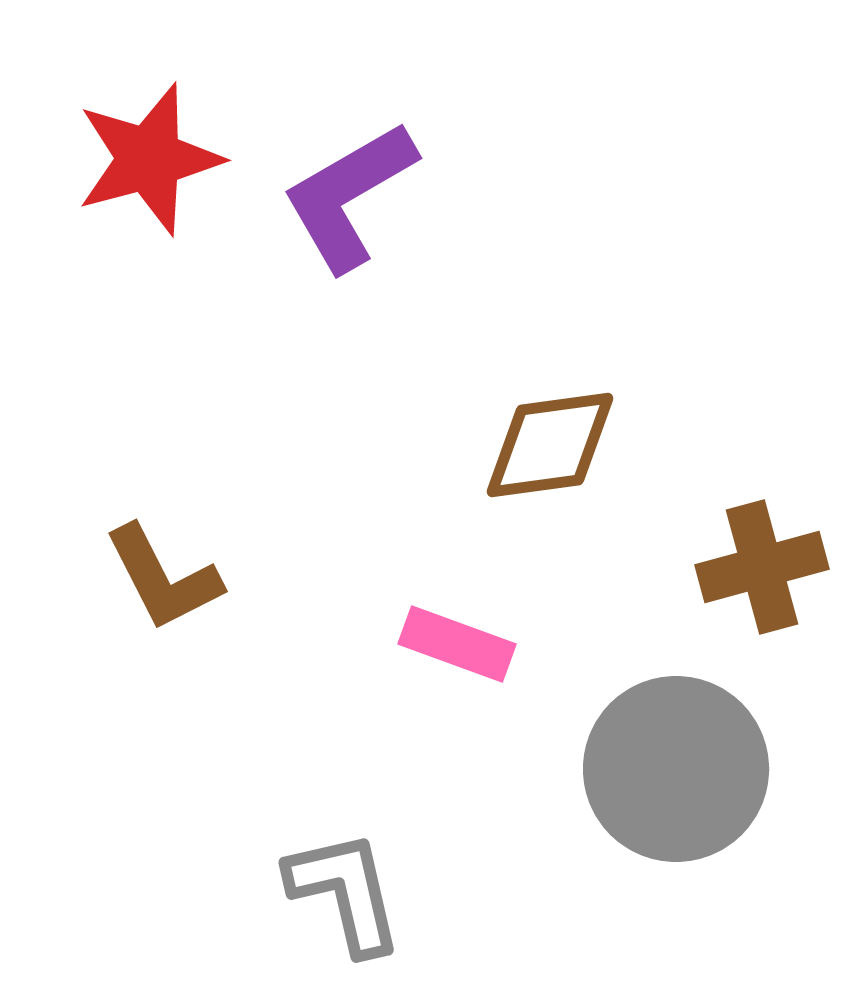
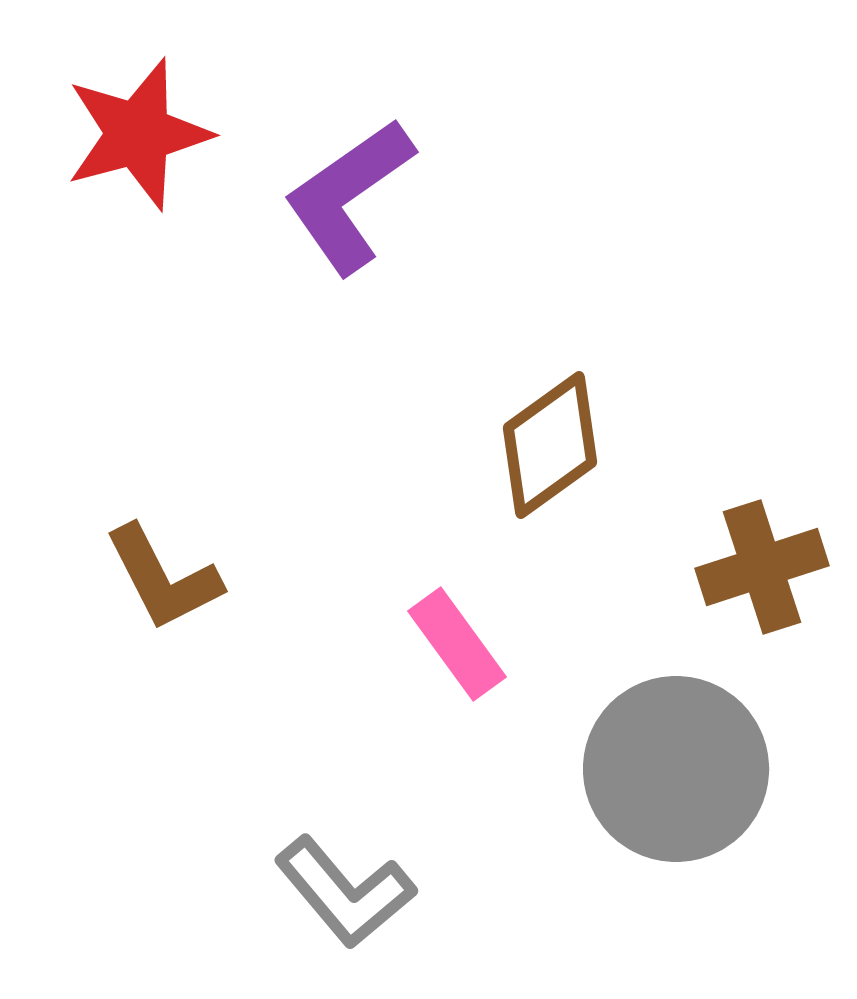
red star: moved 11 px left, 25 px up
purple L-shape: rotated 5 degrees counterclockwise
brown diamond: rotated 28 degrees counterclockwise
brown cross: rotated 3 degrees counterclockwise
pink rectangle: rotated 34 degrees clockwise
gray L-shape: rotated 153 degrees clockwise
